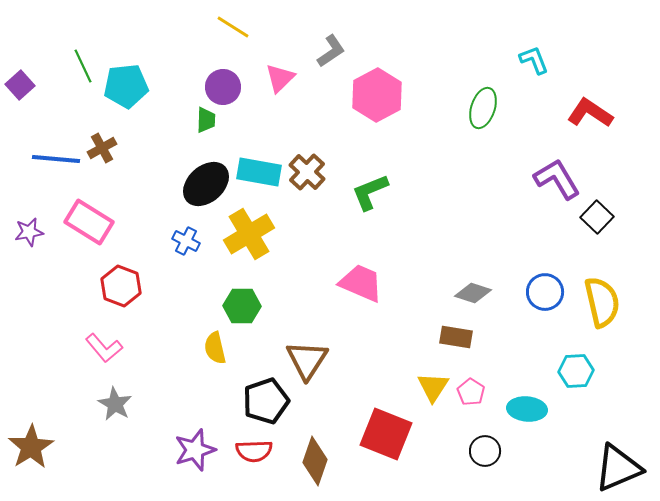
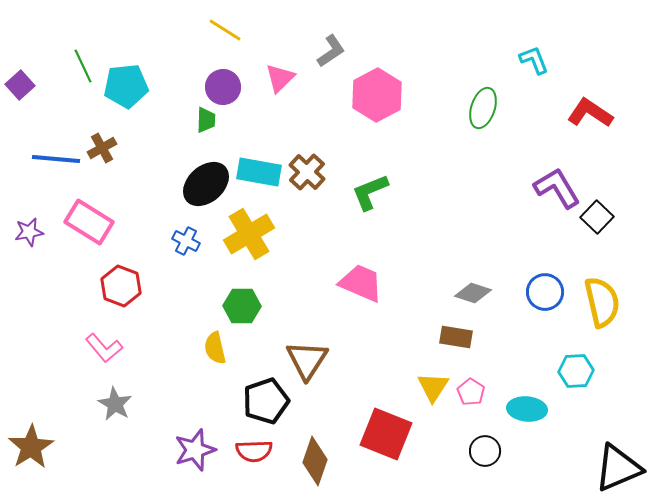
yellow line at (233, 27): moved 8 px left, 3 px down
purple L-shape at (557, 179): moved 9 px down
